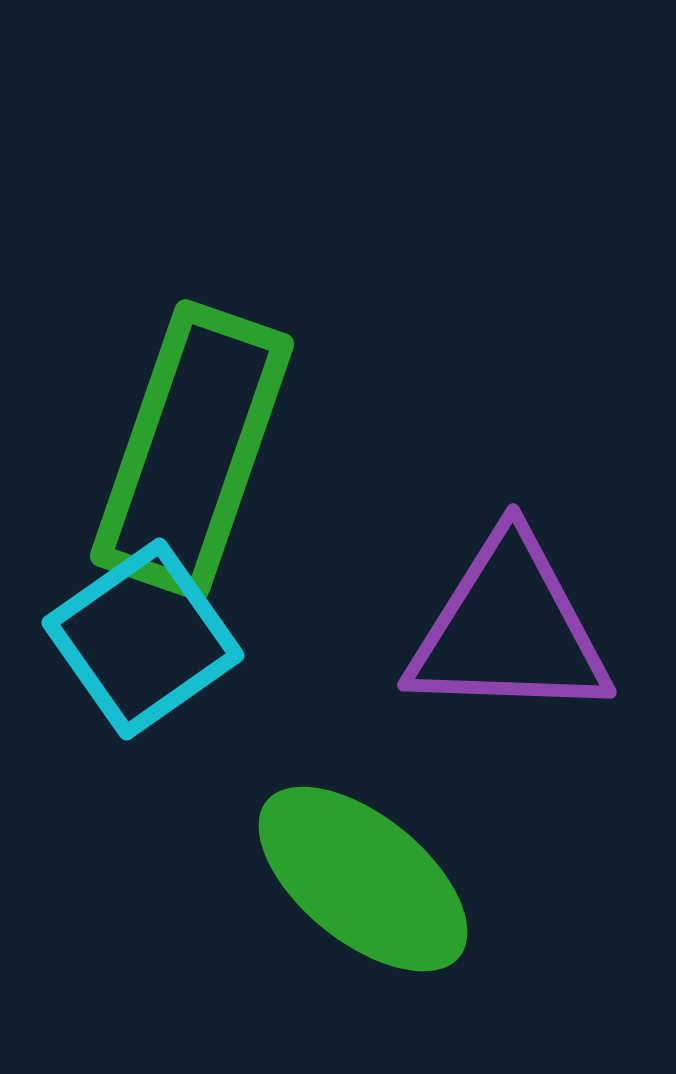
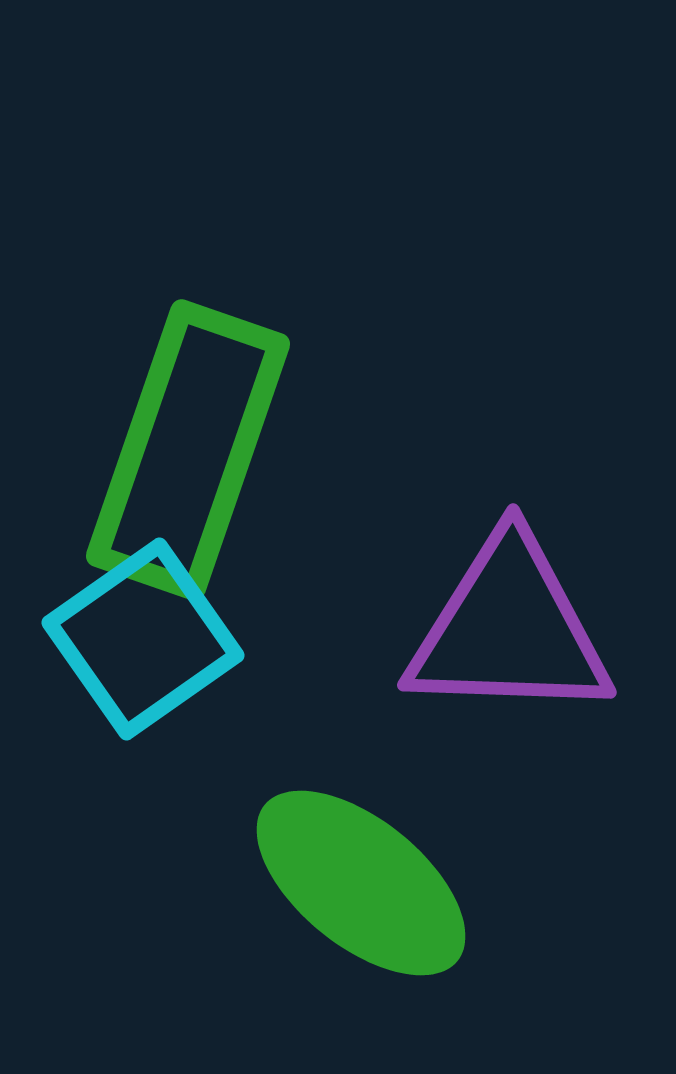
green rectangle: moved 4 px left
green ellipse: moved 2 px left, 4 px down
